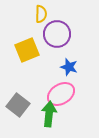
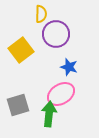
purple circle: moved 1 px left
yellow square: moved 6 px left; rotated 15 degrees counterclockwise
gray square: rotated 35 degrees clockwise
